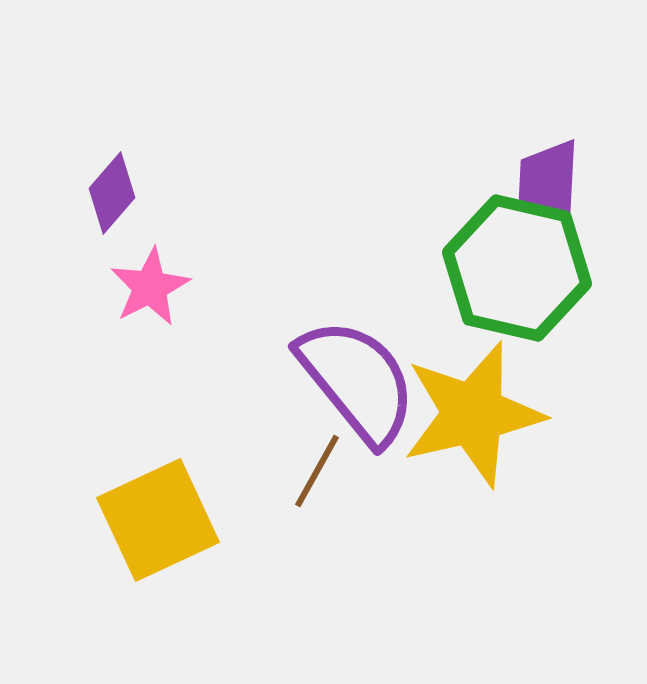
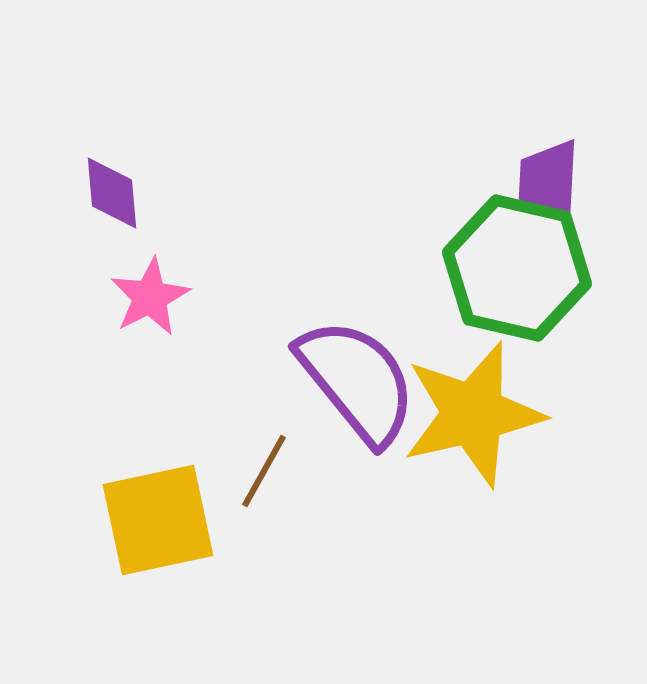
purple diamond: rotated 46 degrees counterclockwise
pink star: moved 10 px down
brown line: moved 53 px left
yellow square: rotated 13 degrees clockwise
